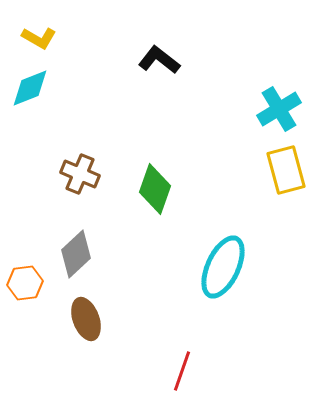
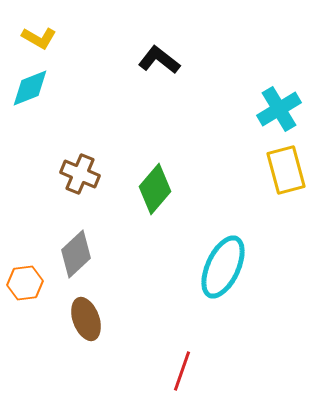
green diamond: rotated 21 degrees clockwise
